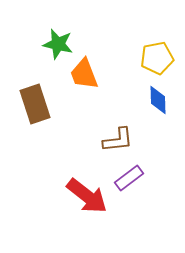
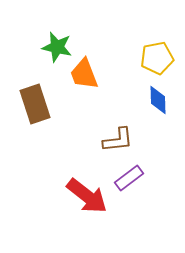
green star: moved 1 px left, 3 px down
